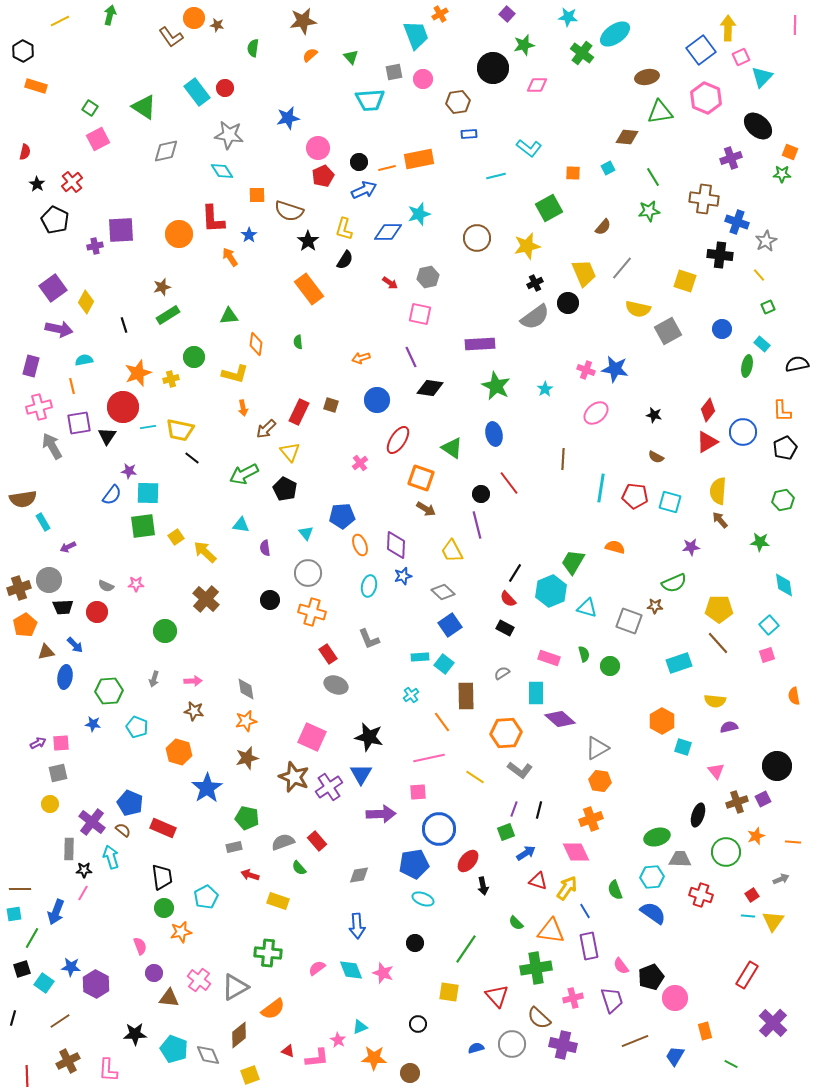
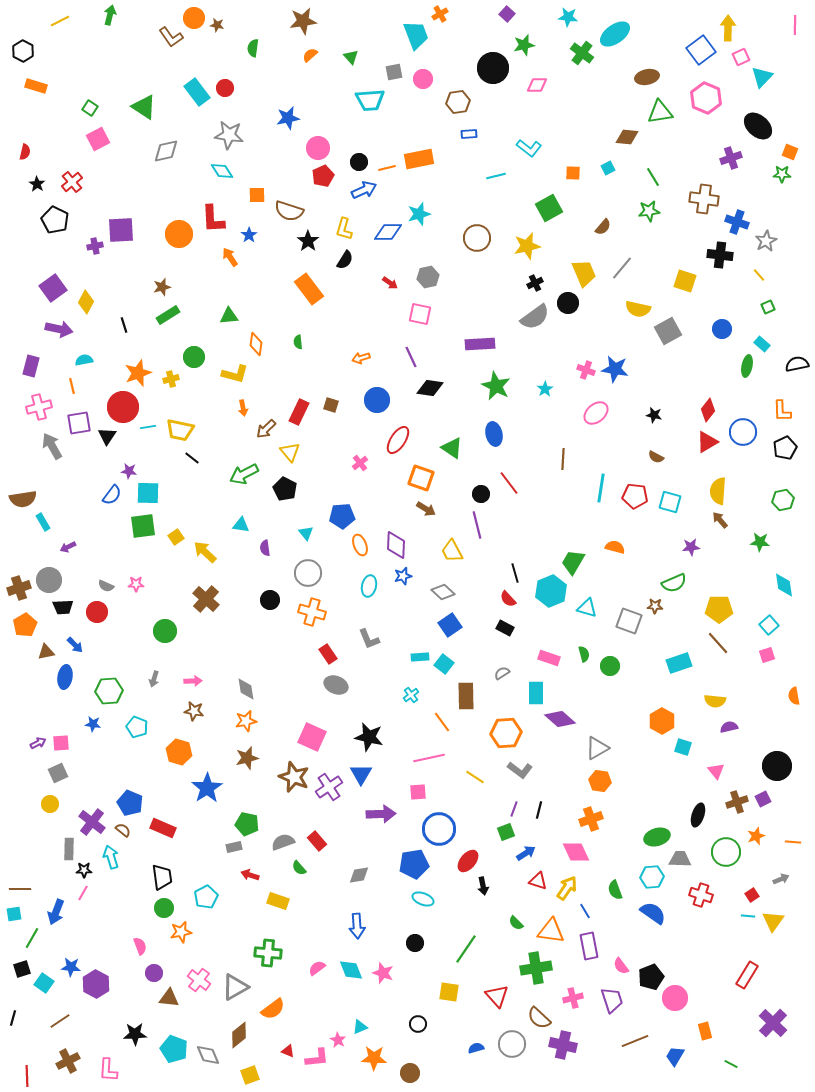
black line at (515, 573): rotated 48 degrees counterclockwise
gray square at (58, 773): rotated 12 degrees counterclockwise
green pentagon at (247, 818): moved 6 px down
